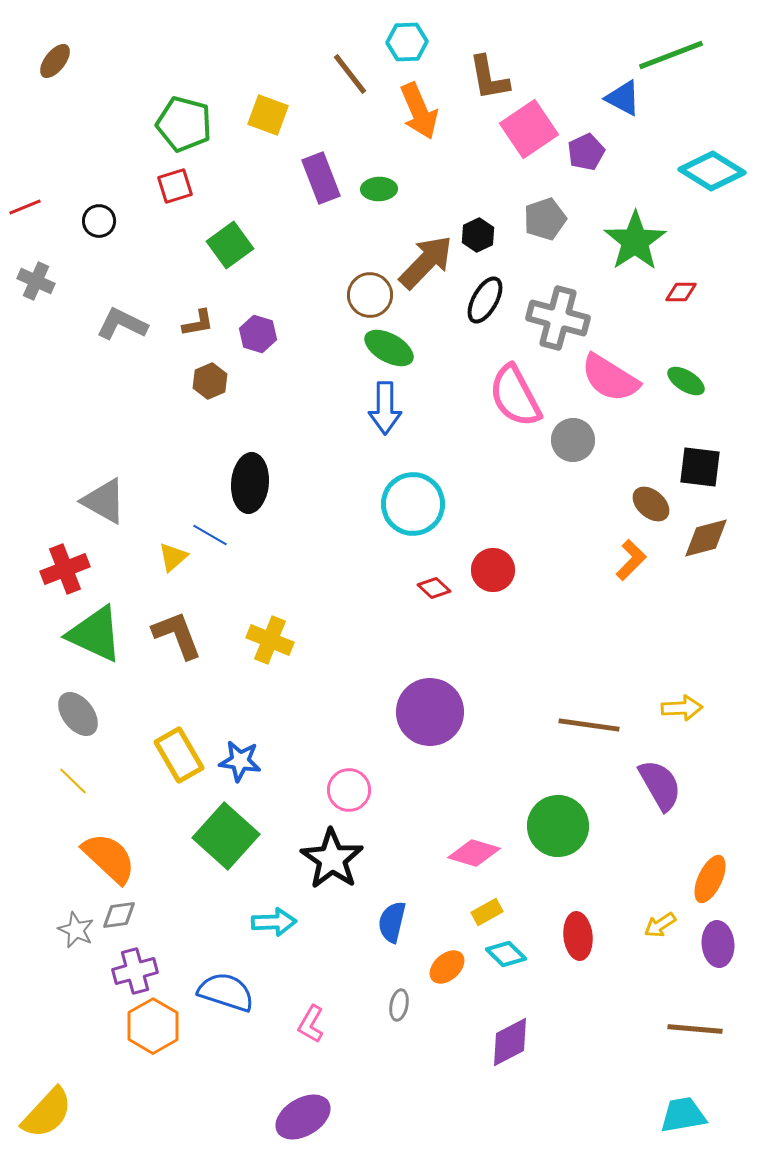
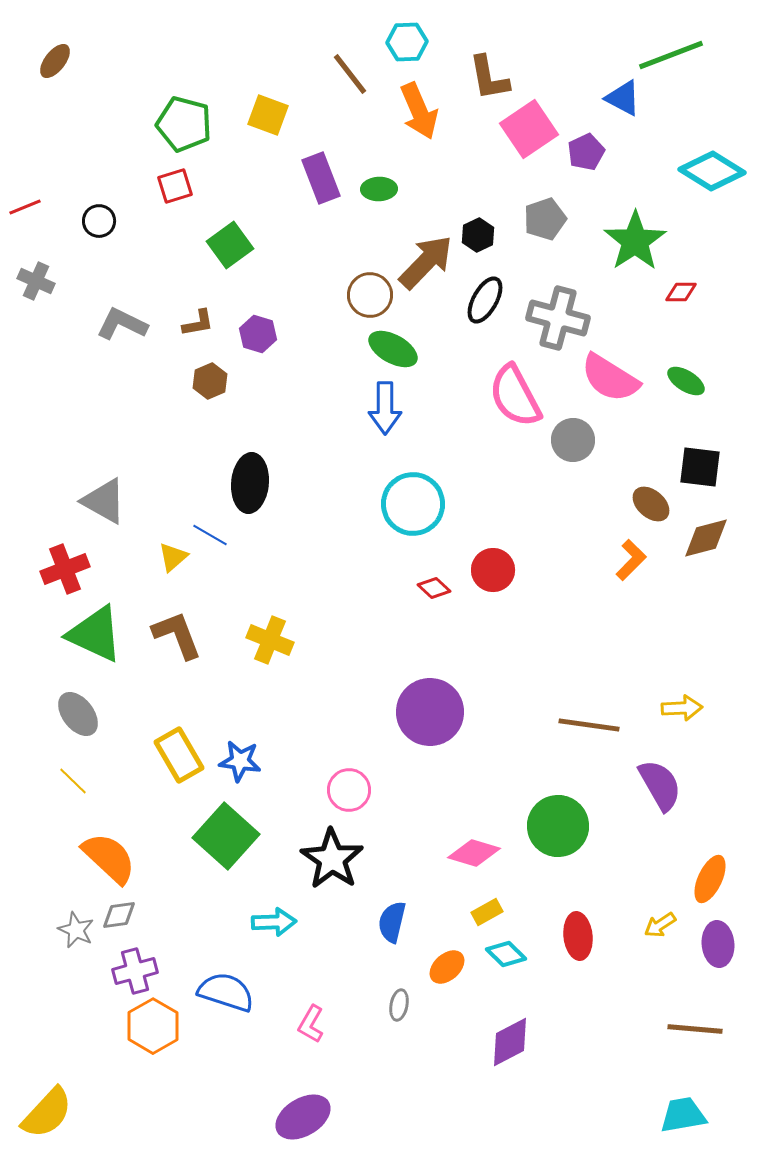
green ellipse at (389, 348): moved 4 px right, 1 px down
